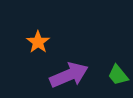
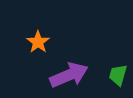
green trapezoid: rotated 55 degrees clockwise
